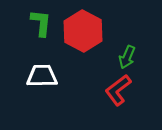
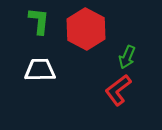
green L-shape: moved 2 px left, 2 px up
red hexagon: moved 3 px right, 2 px up
white trapezoid: moved 2 px left, 6 px up
